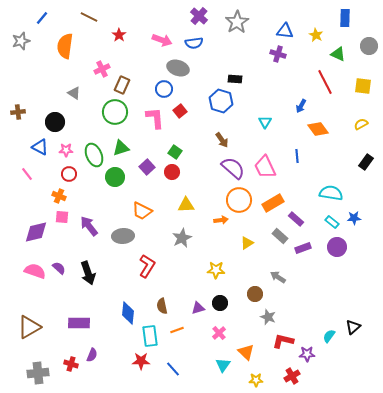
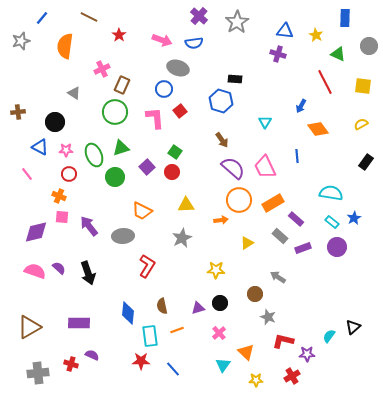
blue star at (354, 218): rotated 24 degrees counterclockwise
purple semicircle at (92, 355): rotated 88 degrees counterclockwise
